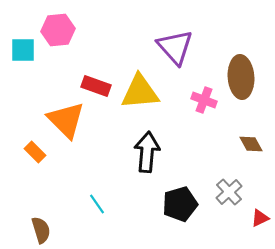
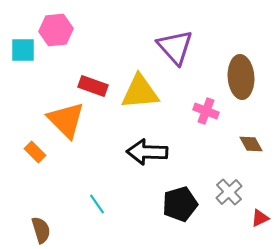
pink hexagon: moved 2 px left
red rectangle: moved 3 px left
pink cross: moved 2 px right, 11 px down
black arrow: rotated 93 degrees counterclockwise
